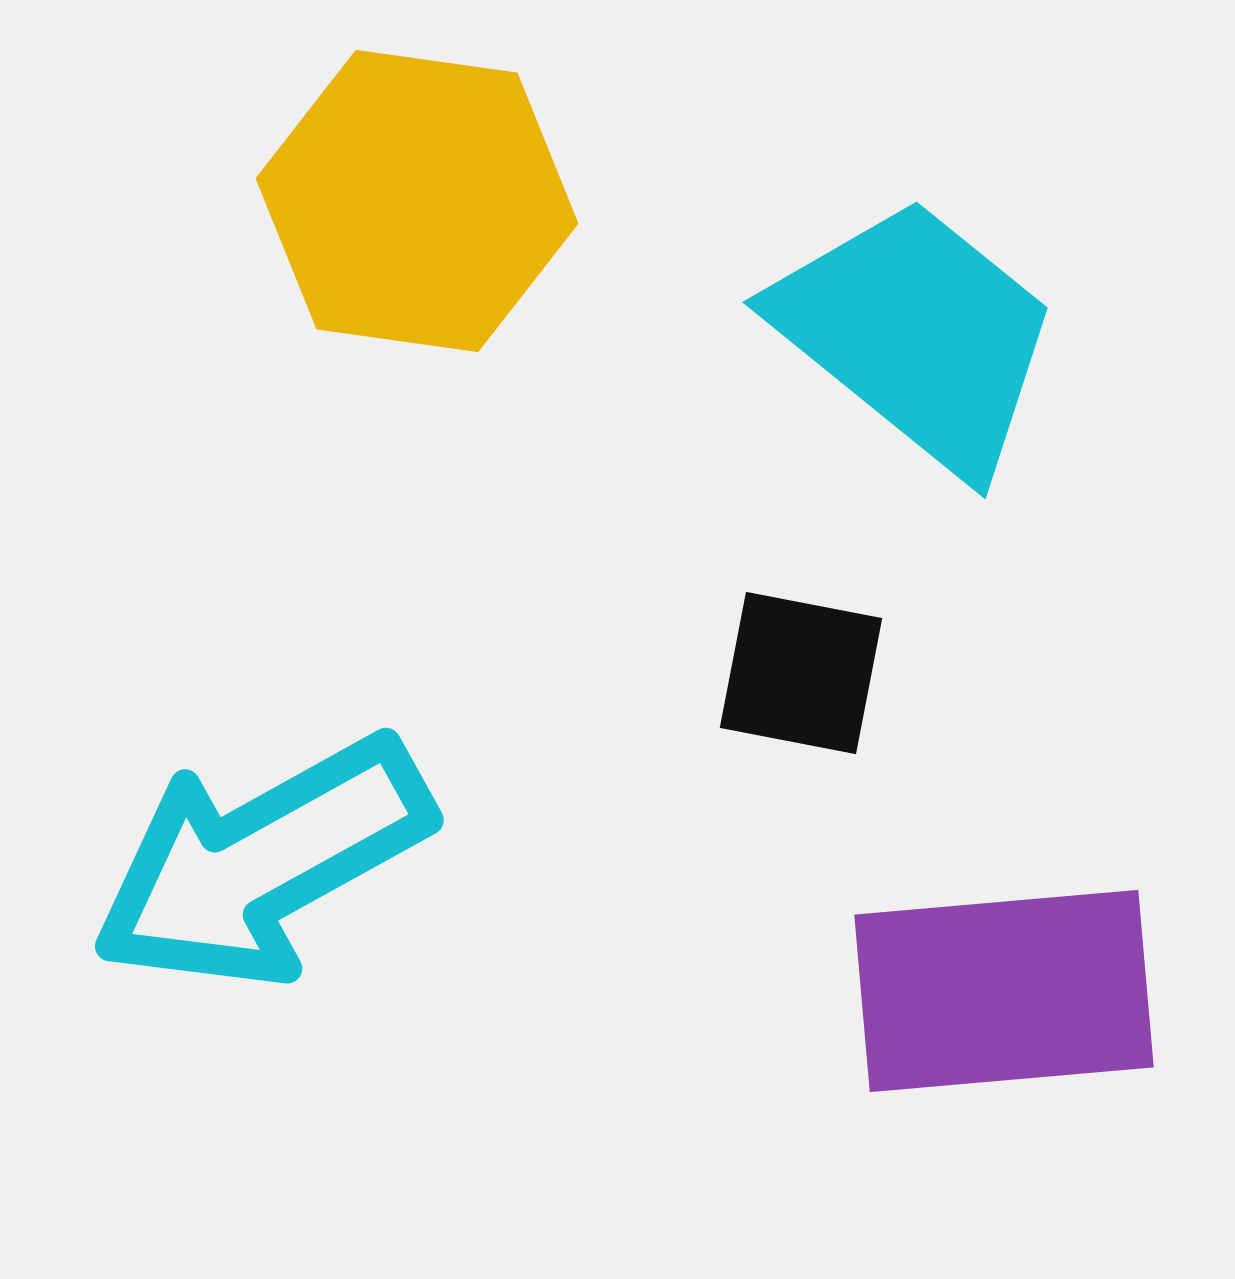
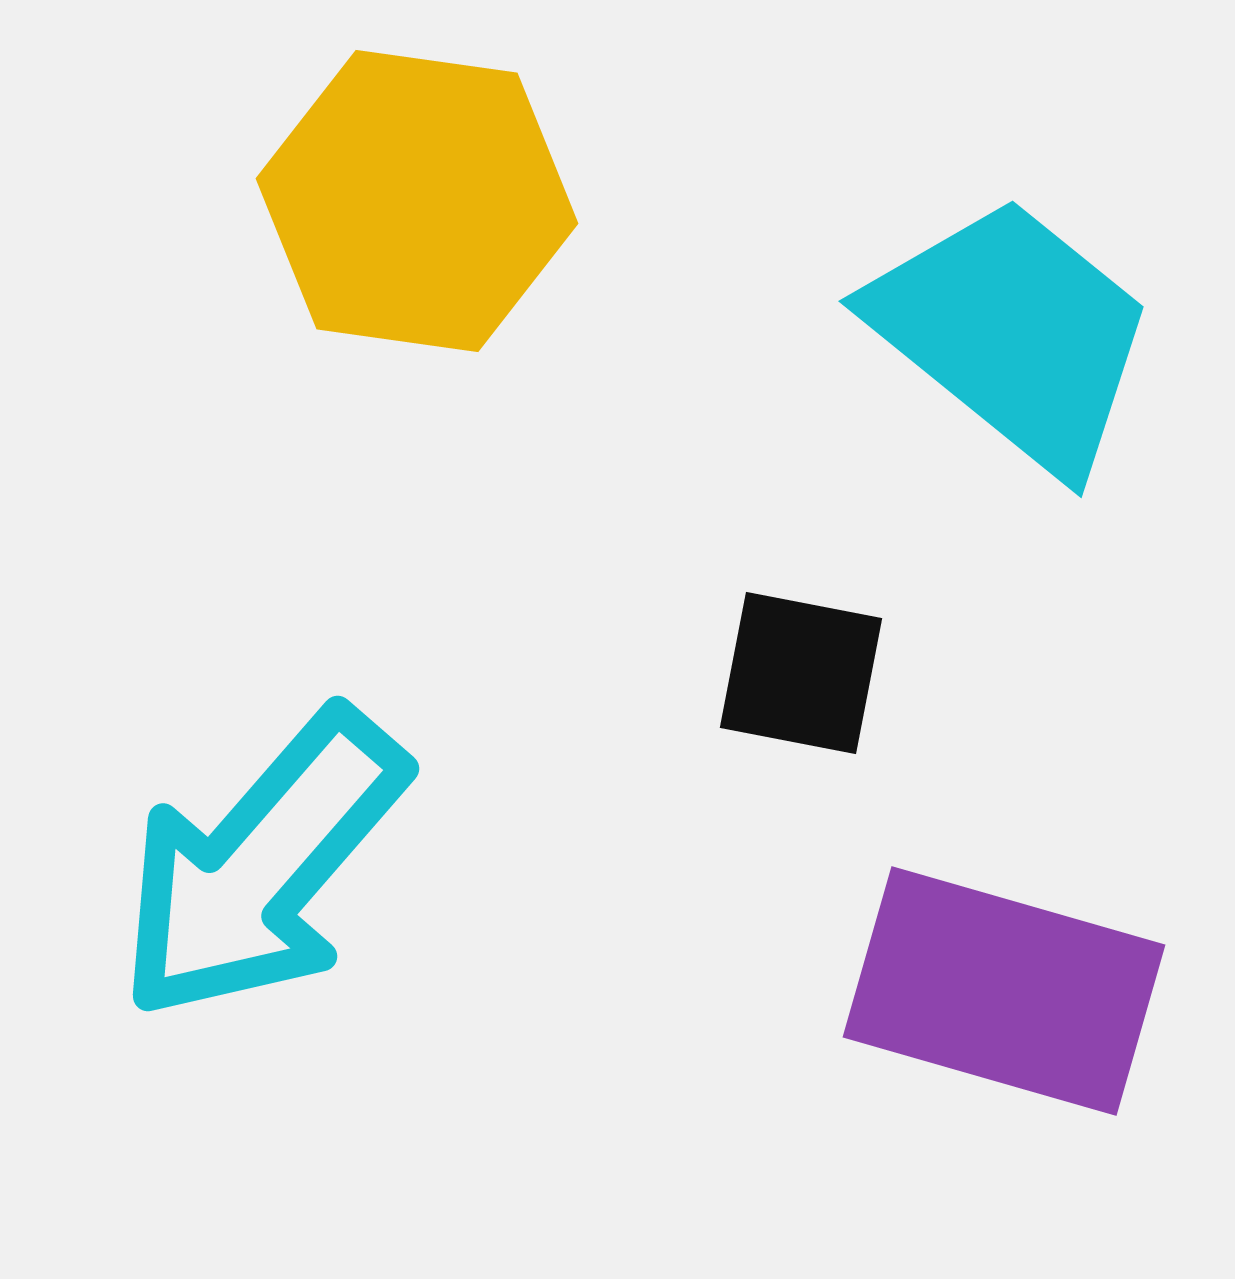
cyan trapezoid: moved 96 px right, 1 px up
cyan arrow: moved 3 px down; rotated 20 degrees counterclockwise
purple rectangle: rotated 21 degrees clockwise
